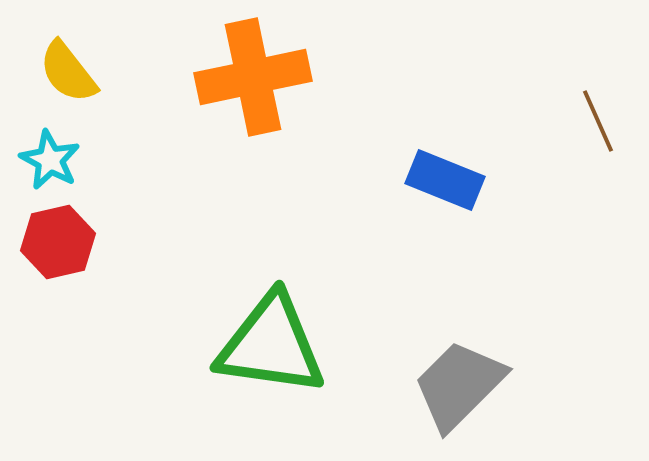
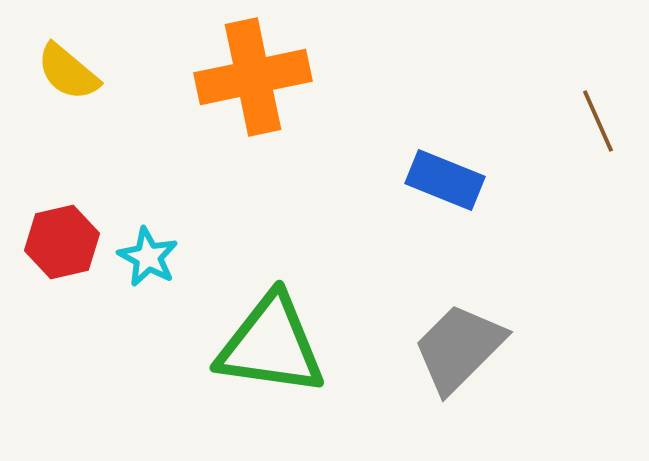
yellow semicircle: rotated 12 degrees counterclockwise
cyan star: moved 98 px right, 97 px down
red hexagon: moved 4 px right
gray trapezoid: moved 37 px up
